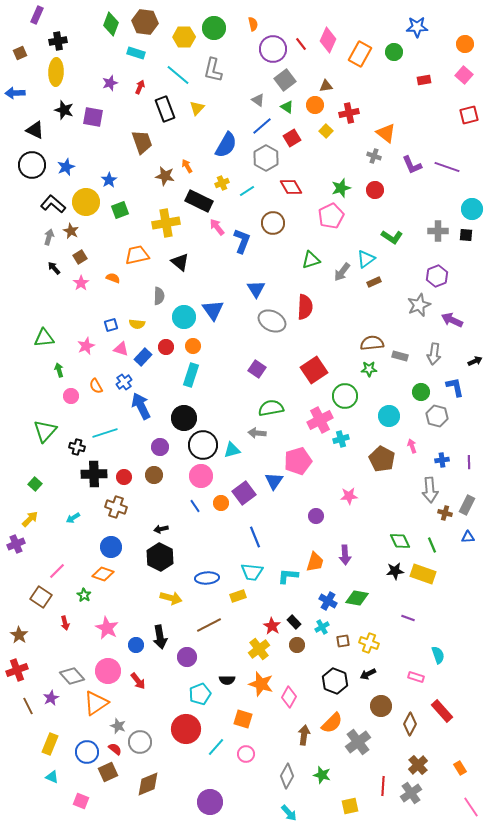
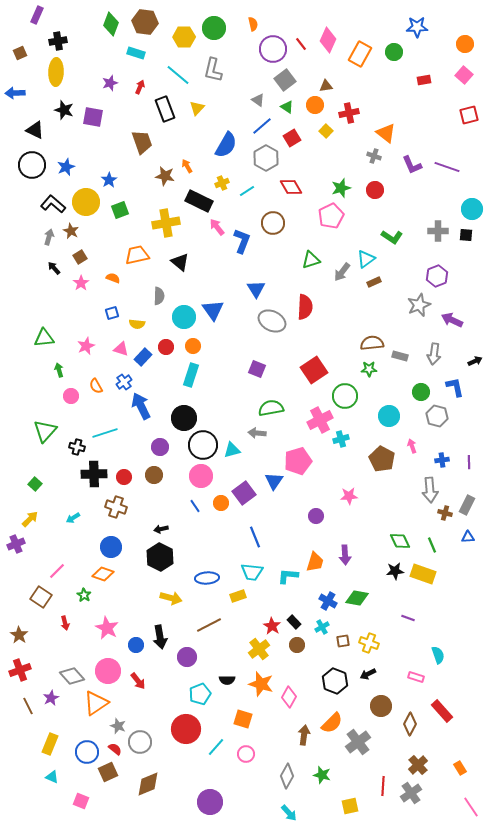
blue square at (111, 325): moved 1 px right, 12 px up
purple square at (257, 369): rotated 12 degrees counterclockwise
red cross at (17, 670): moved 3 px right
